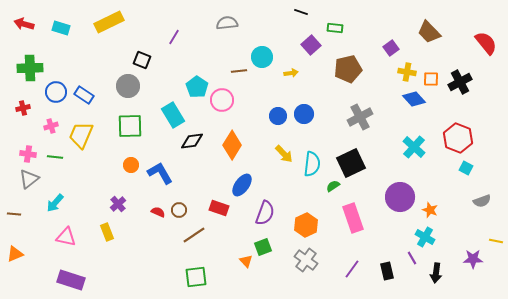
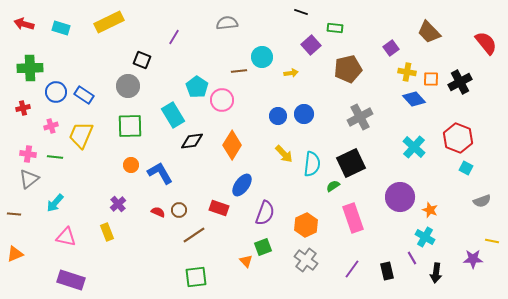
yellow line at (496, 241): moved 4 px left
